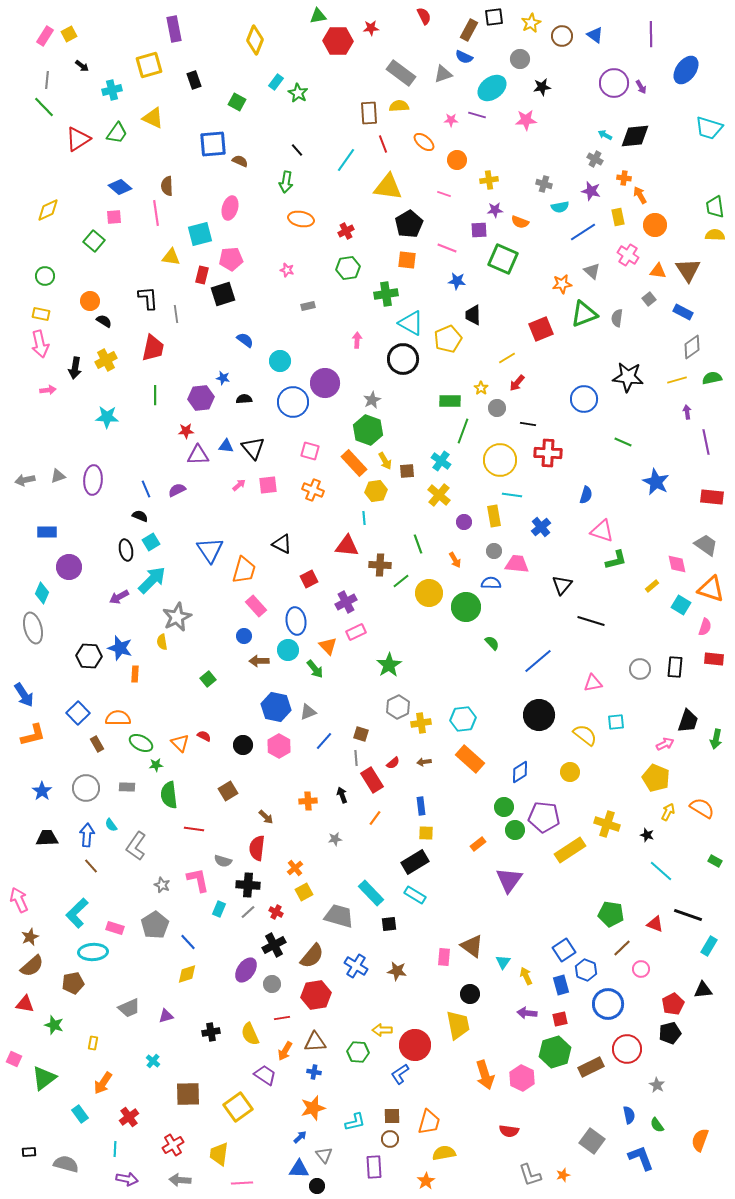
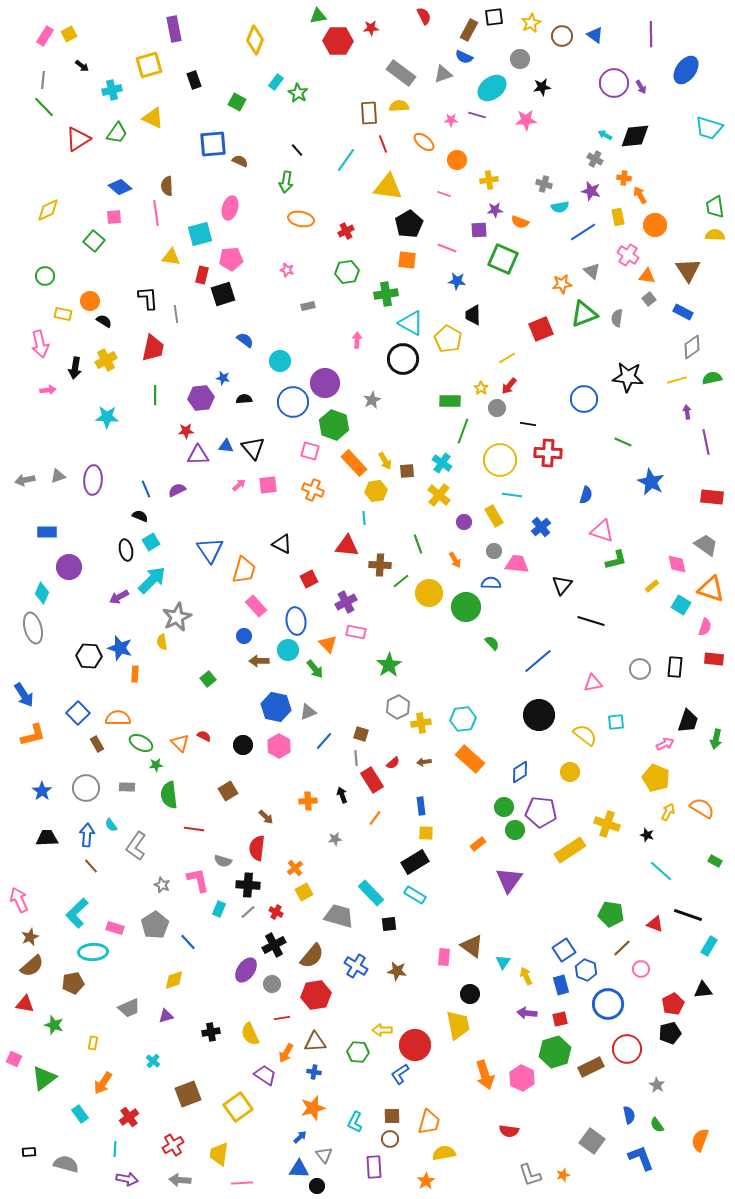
gray line at (47, 80): moved 4 px left
green hexagon at (348, 268): moved 1 px left, 4 px down
orange triangle at (658, 271): moved 11 px left, 5 px down
yellow rectangle at (41, 314): moved 22 px right
yellow pentagon at (448, 339): rotated 20 degrees counterclockwise
red arrow at (517, 383): moved 8 px left, 3 px down
green hexagon at (368, 430): moved 34 px left, 5 px up
cyan cross at (441, 461): moved 1 px right, 2 px down
blue star at (656, 482): moved 5 px left
yellow rectangle at (494, 516): rotated 20 degrees counterclockwise
pink rectangle at (356, 632): rotated 36 degrees clockwise
orange triangle at (328, 646): moved 2 px up
purple pentagon at (544, 817): moved 3 px left, 5 px up
yellow diamond at (187, 974): moved 13 px left, 6 px down
orange arrow at (285, 1051): moved 1 px right, 2 px down
brown square at (188, 1094): rotated 20 degrees counterclockwise
cyan L-shape at (355, 1122): rotated 130 degrees clockwise
